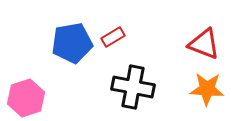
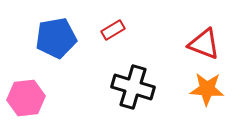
red rectangle: moved 7 px up
blue pentagon: moved 16 px left, 5 px up
black cross: rotated 6 degrees clockwise
pink hexagon: rotated 12 degrees clockwise
